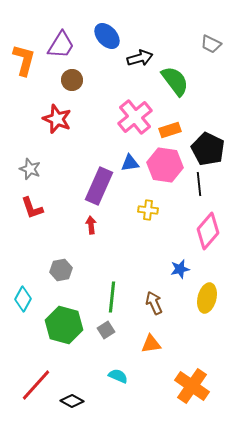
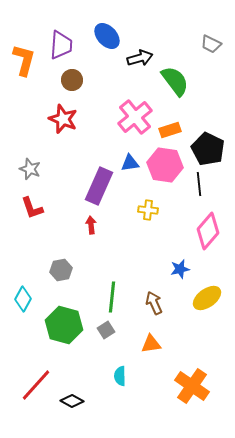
purple trapezoid: rotated 28 degrees counterclockwise
red star: moved 6 px right
yellow ellipse: rotated 40 degrees clockwise
cyan semicircle: moved 2 px right; rotated 114 degrees counterclockwise
